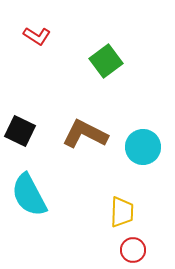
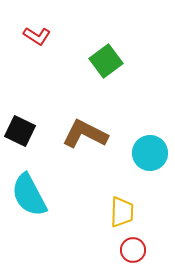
cyan circle: moved 7 px right, 6 px down
